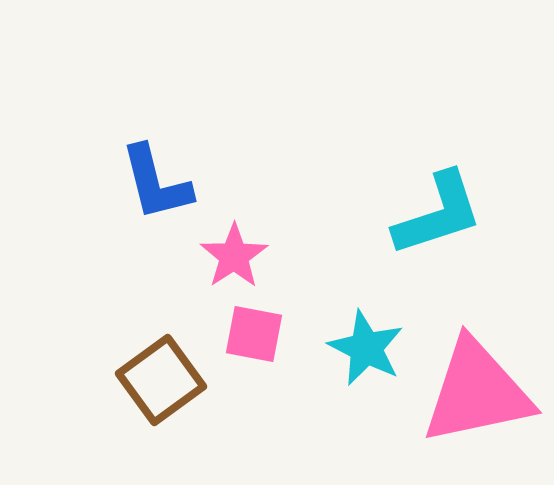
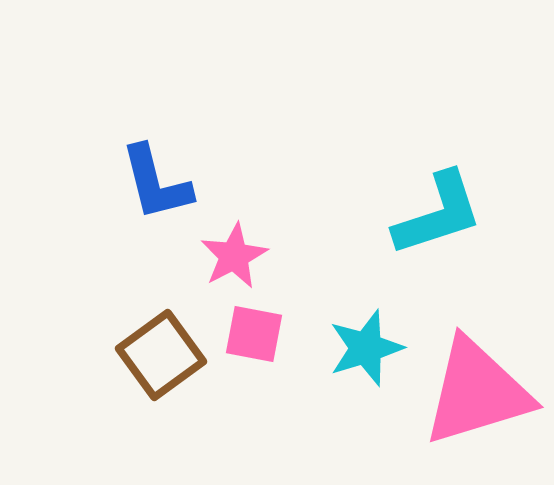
pink star: rotated 6 degrees clockwise
cyan star: rotated 28 degrees clockwise
brown square: moved 25 px up
pink triangle: rotated 5 degrees counterclockwise
